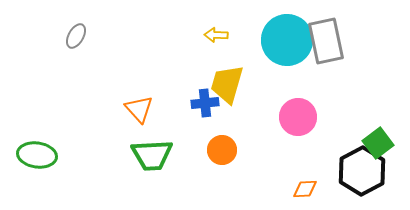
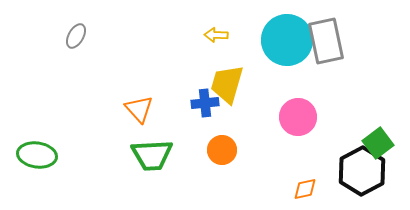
orange diamond: rotated 10 degrees counterclockwise
